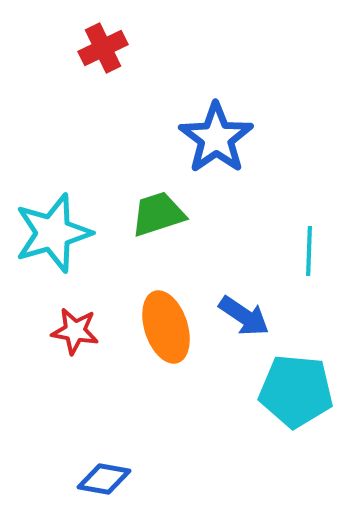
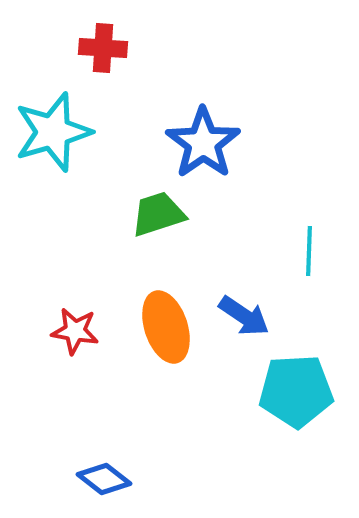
red cross: rotated 30 degrees clockwise
blue star: moved 13 px left, 5 px down
cyan star: moved 101 px up
cyan pentagon: rotated 8 degrees counterclockwise
blue diamond: rotated 28 degrees clockwise
